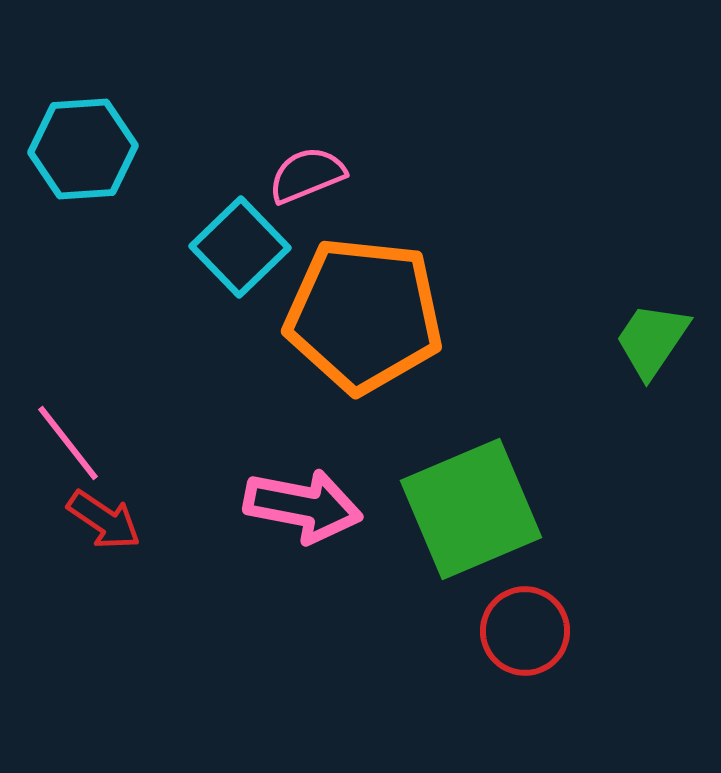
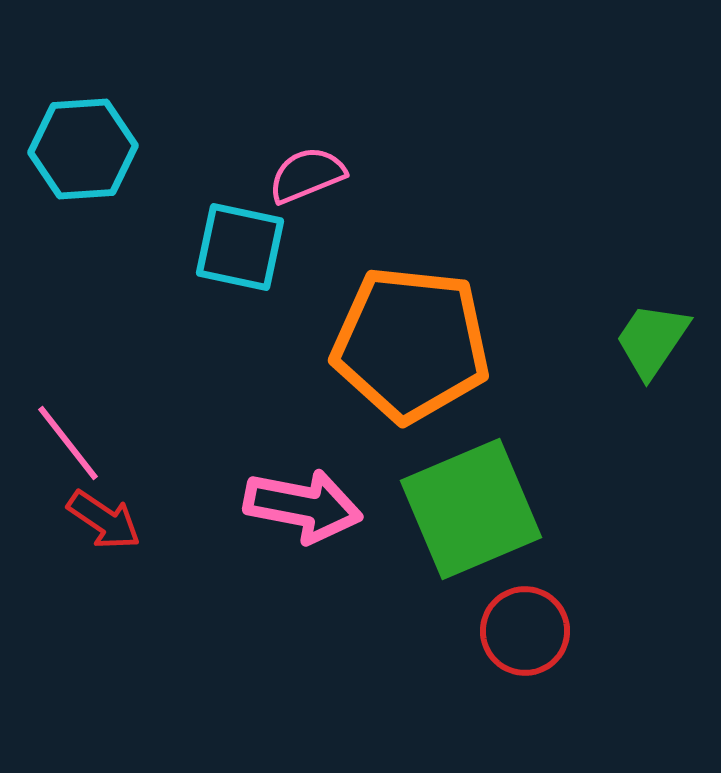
cyan square: rotated 34 degrees counterclockwise
orange pentagon: moved 47 px right, 29 px down
